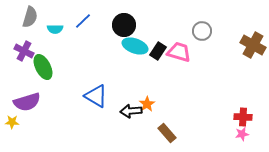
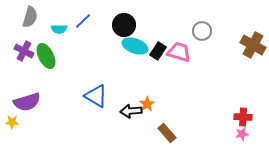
cyan semicircle: moved 4 px right
green ellipse: moved 3 px right, 11 px up
